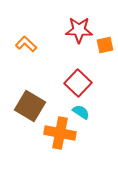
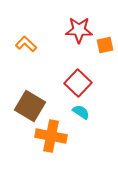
orange cross: moved 9 px left, 3 px down
